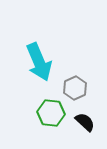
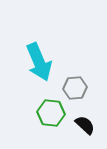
gray hexagon: rotated 20 degrees clockwise
black semicircle: moved 3 px down
